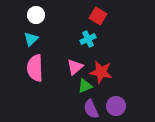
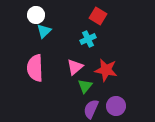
cyan triangle: moved 13 px right, 8 px up
red star: moved 5 px right, 2 px up
green triangle: rotated 28 degrees counterclockwise
purple semicircle: rotated 48 degrees clockwise
